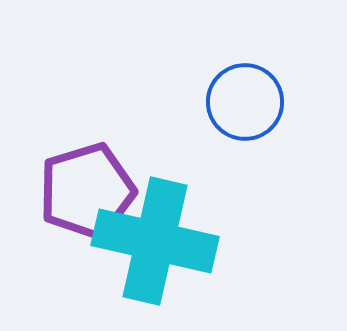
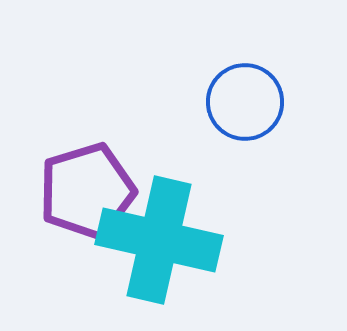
cyan cross: moved 4 px right, 1 px up
